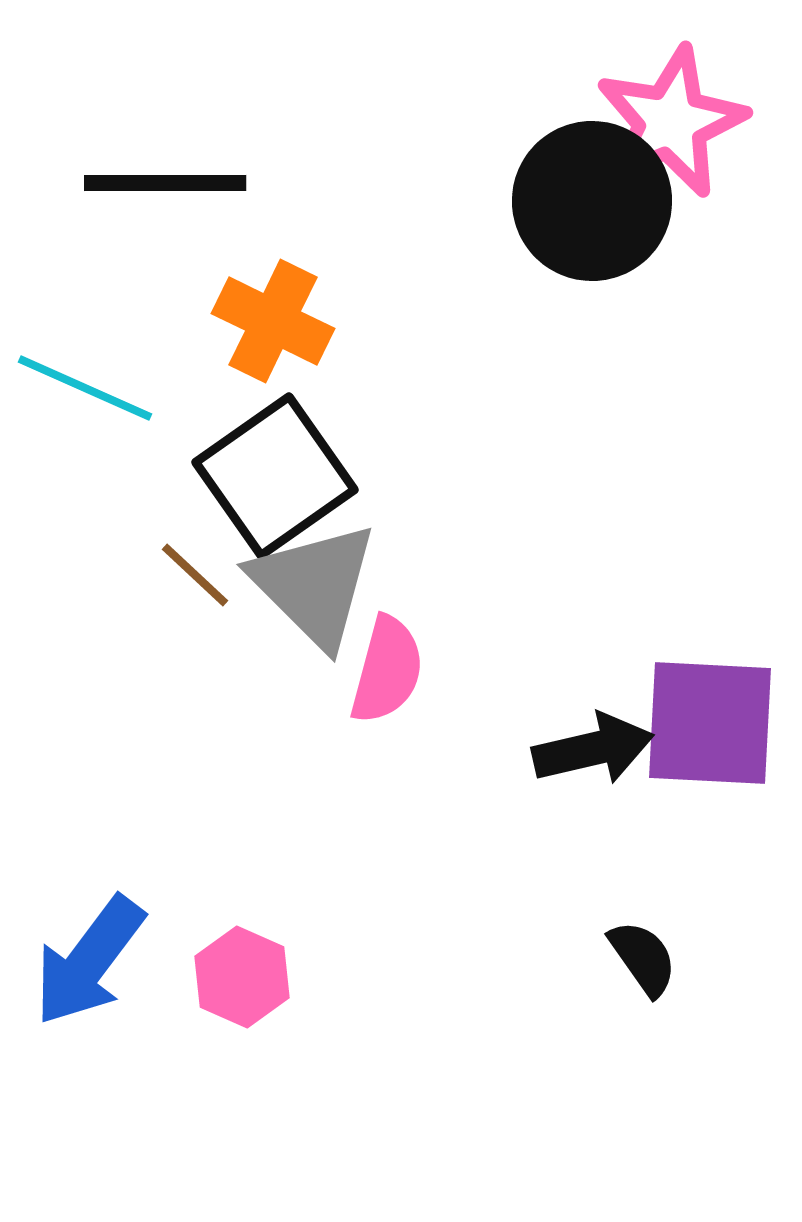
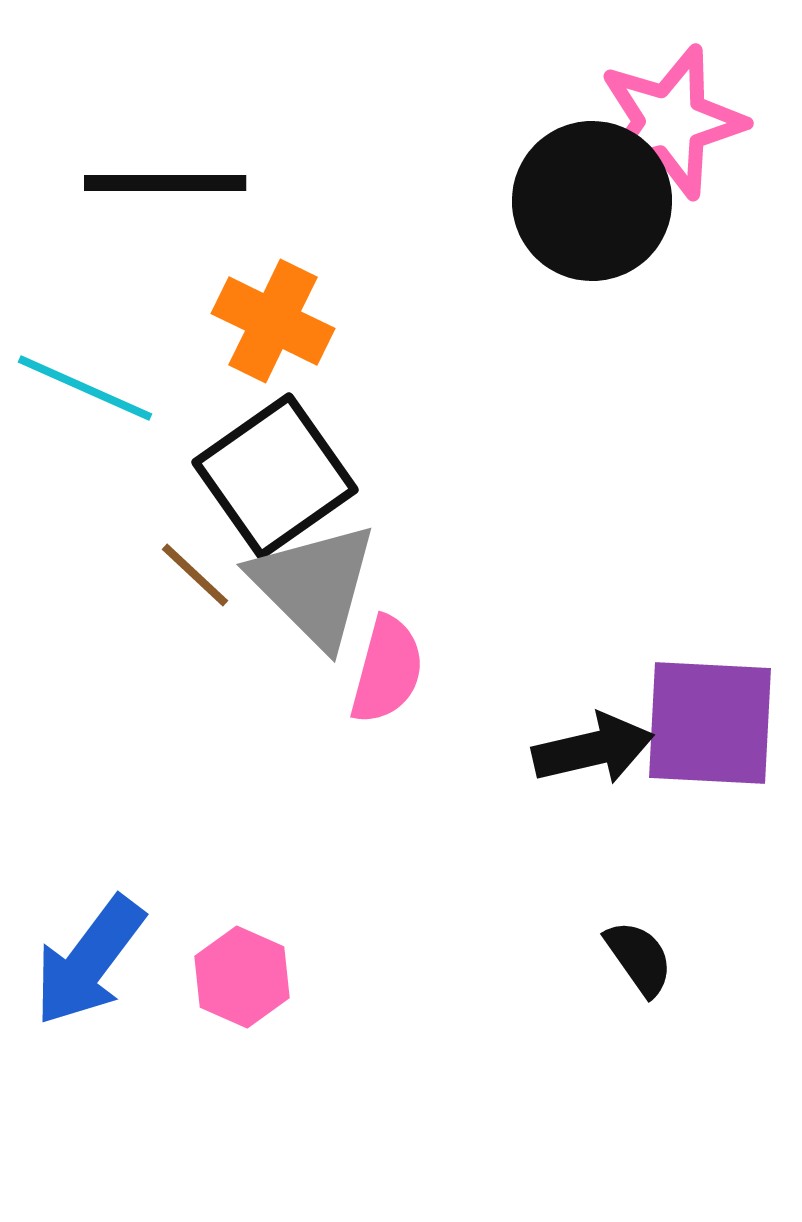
pink star: rotated 8 degrees clockwise
black semicircle: moved 4 px left
